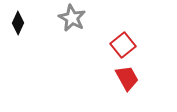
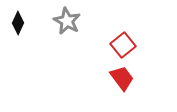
gray star: moved 5 px left, 3 px down
red trapezoid: moved 5 px left; rotated 8 degrees counterclockwise
